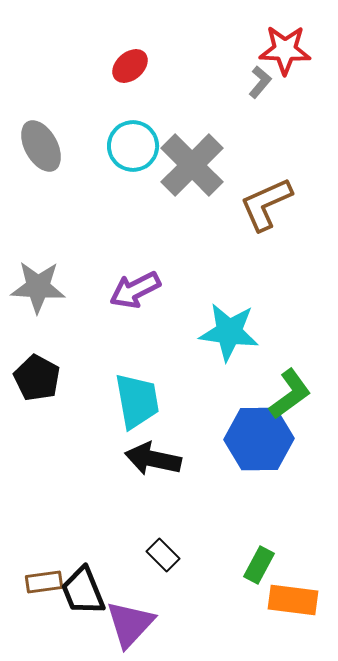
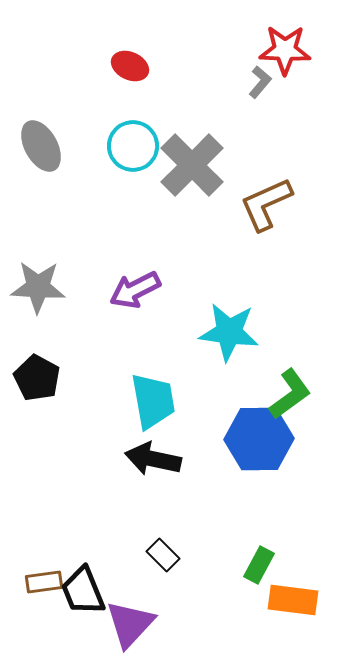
red ellipse: rotated 66 degrees clockwise
cyan trapezoid: moved 16 px right
